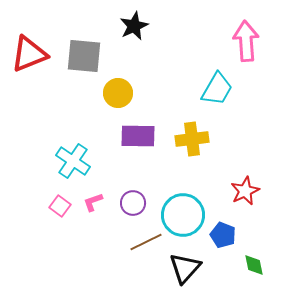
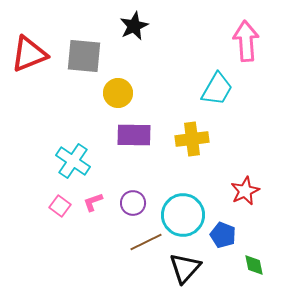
purple rectangle: moved 4 px left, 1 px up
